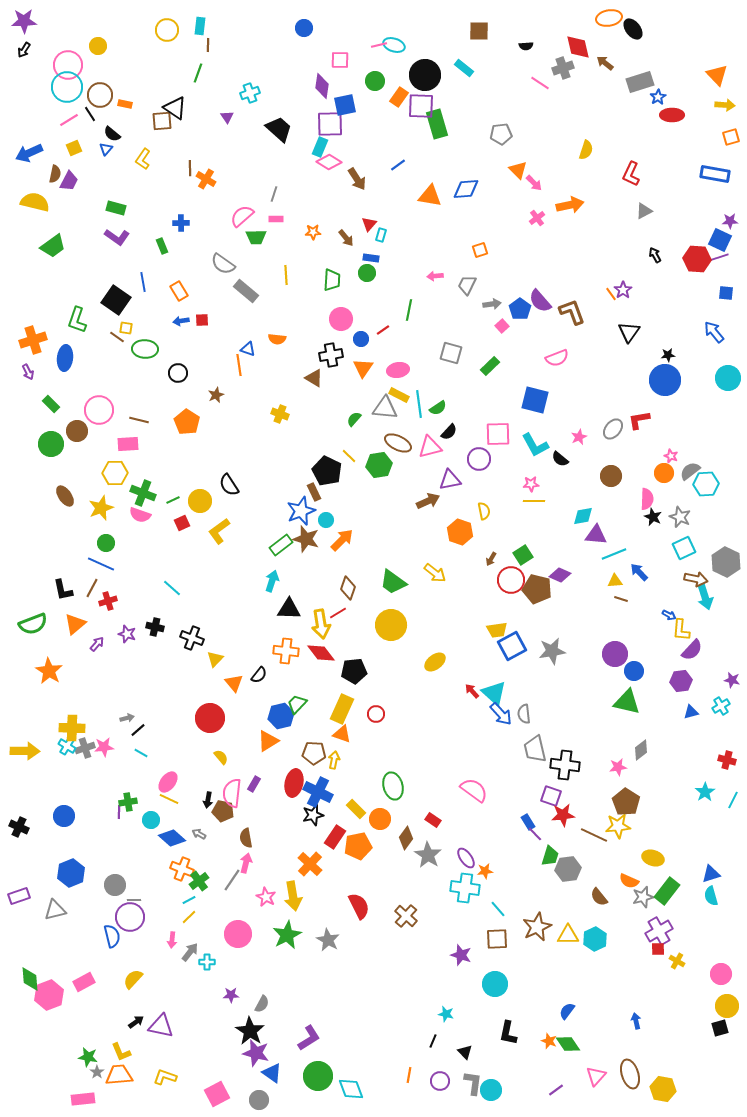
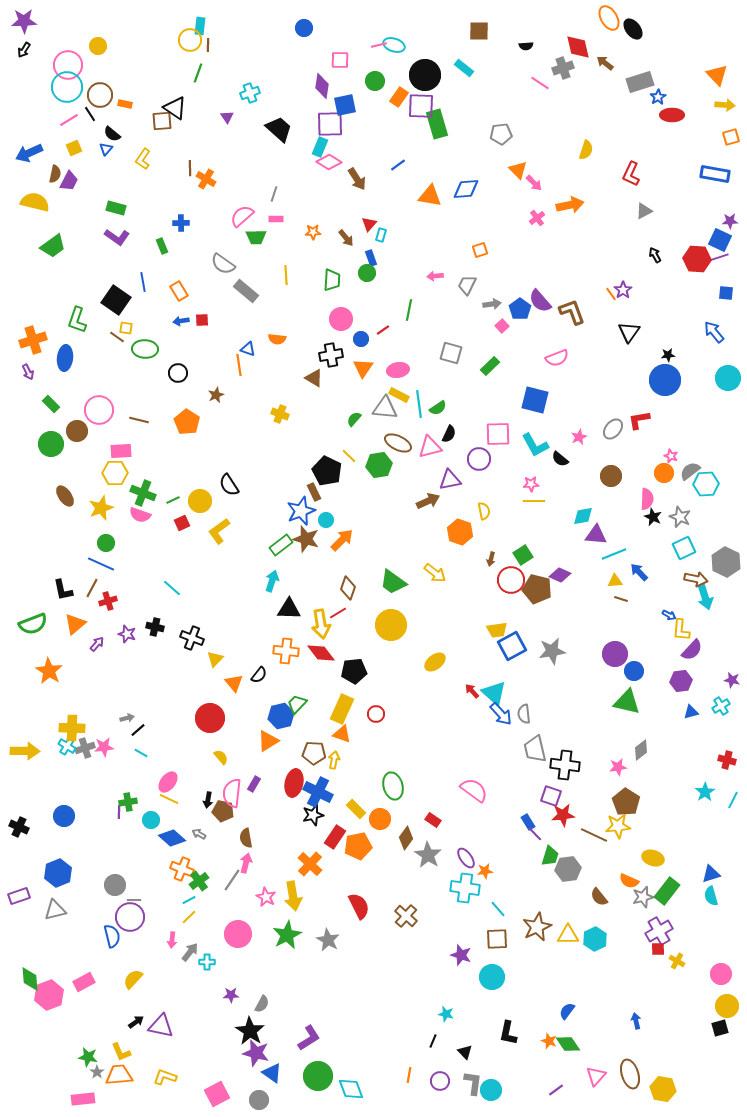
orange ellipse at (609, 18): rotated 70 degrees clockwise
yellow circle at (167, 30): moved 23 px right, 10 px down
blue rectangle at (371, 258): rotated 63 degrees clockwise
black semicircle at (449, 432): moved 2 px down; rotated 18 degrees counterclockwise
pink rectangle at (128, 444): moved 7 px left, 7 px down
brown arrow at (491, 559): rotated 16 degrees counterclockwise
blue hexagon at (71, 873): moved 13 px left
cyan circle at (495, 984): moved 3 px left, 7 px up
